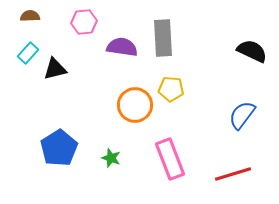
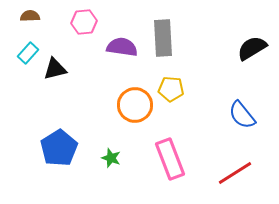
black semicircle: moved 3 px up; rotated 56 degrees counterclockwise
blue semicircle: rotated 76 degrees counterclockwise
red line: moved 2 px right, 1 px up; rotated 15 degrees counterclockwise
